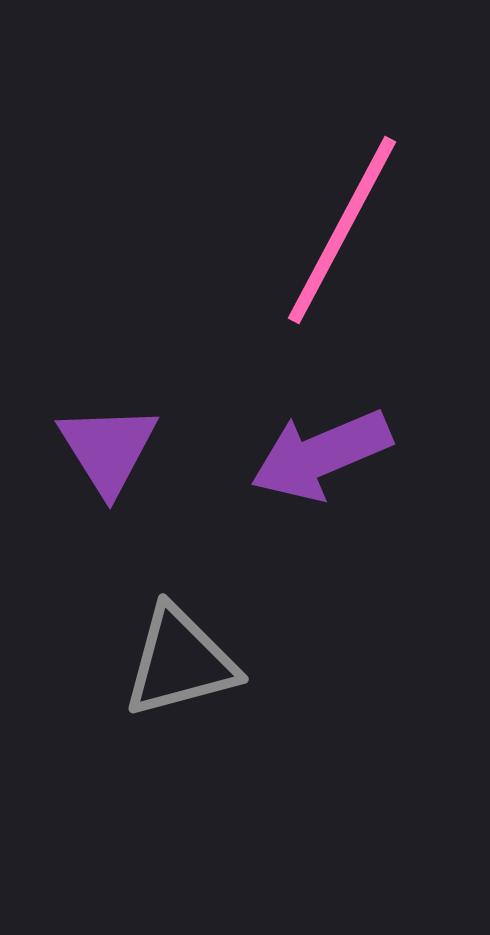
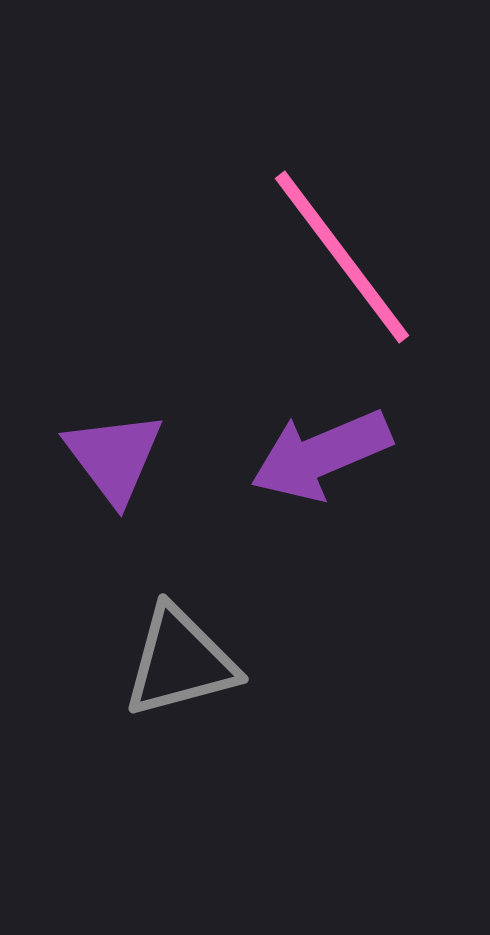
pink line: moved 27 px down; rotated 65 degrees counterclockwise
purple triangle: moved 6 px right, 8 px down; rotated 5 degrees counterclockwise
